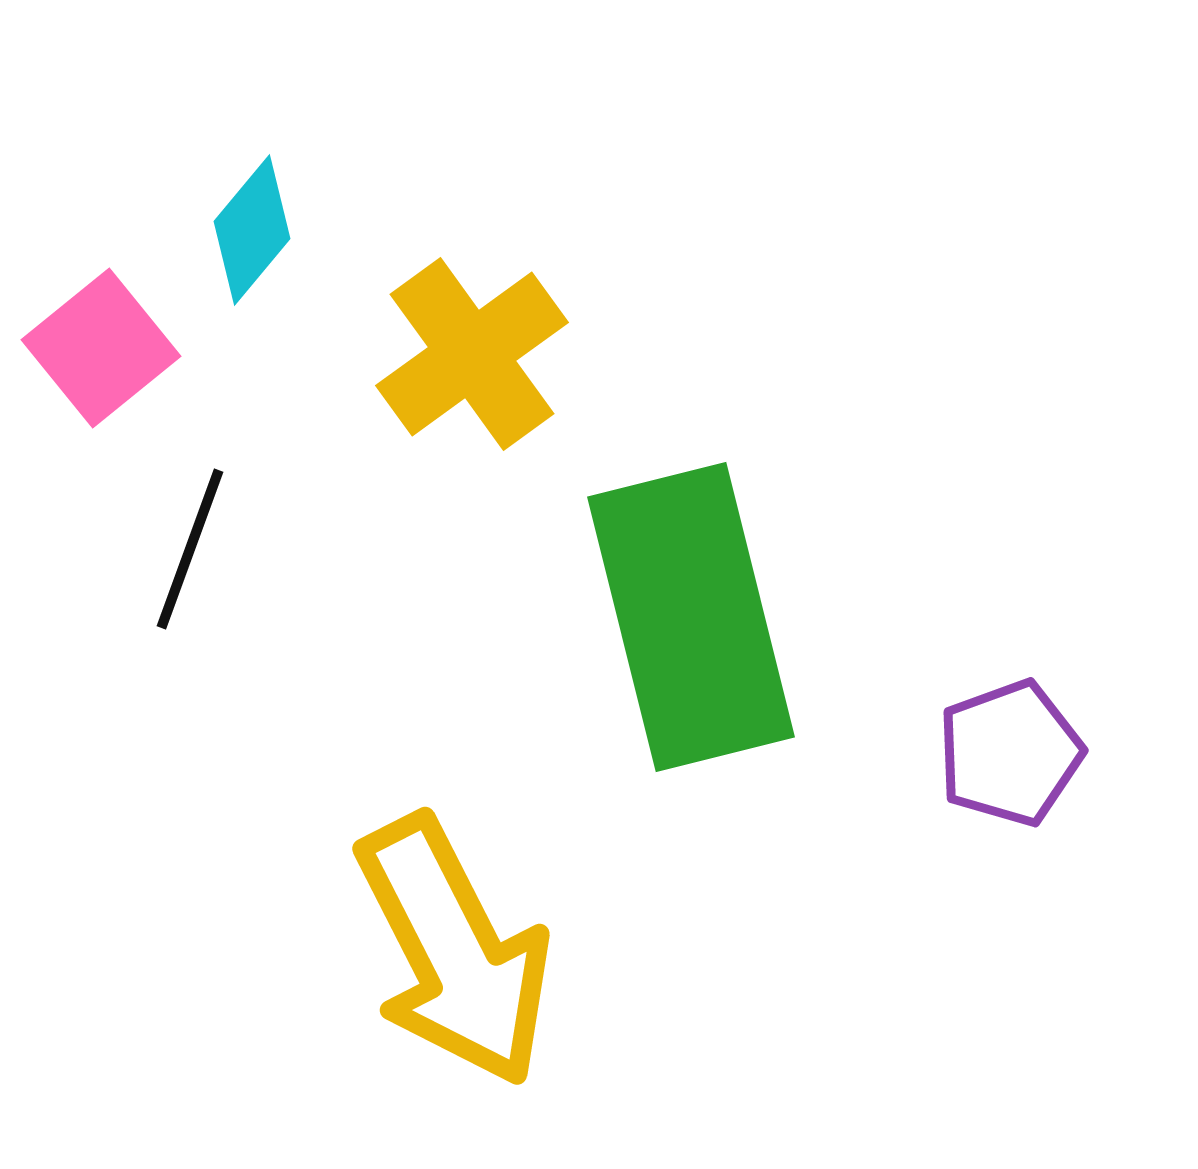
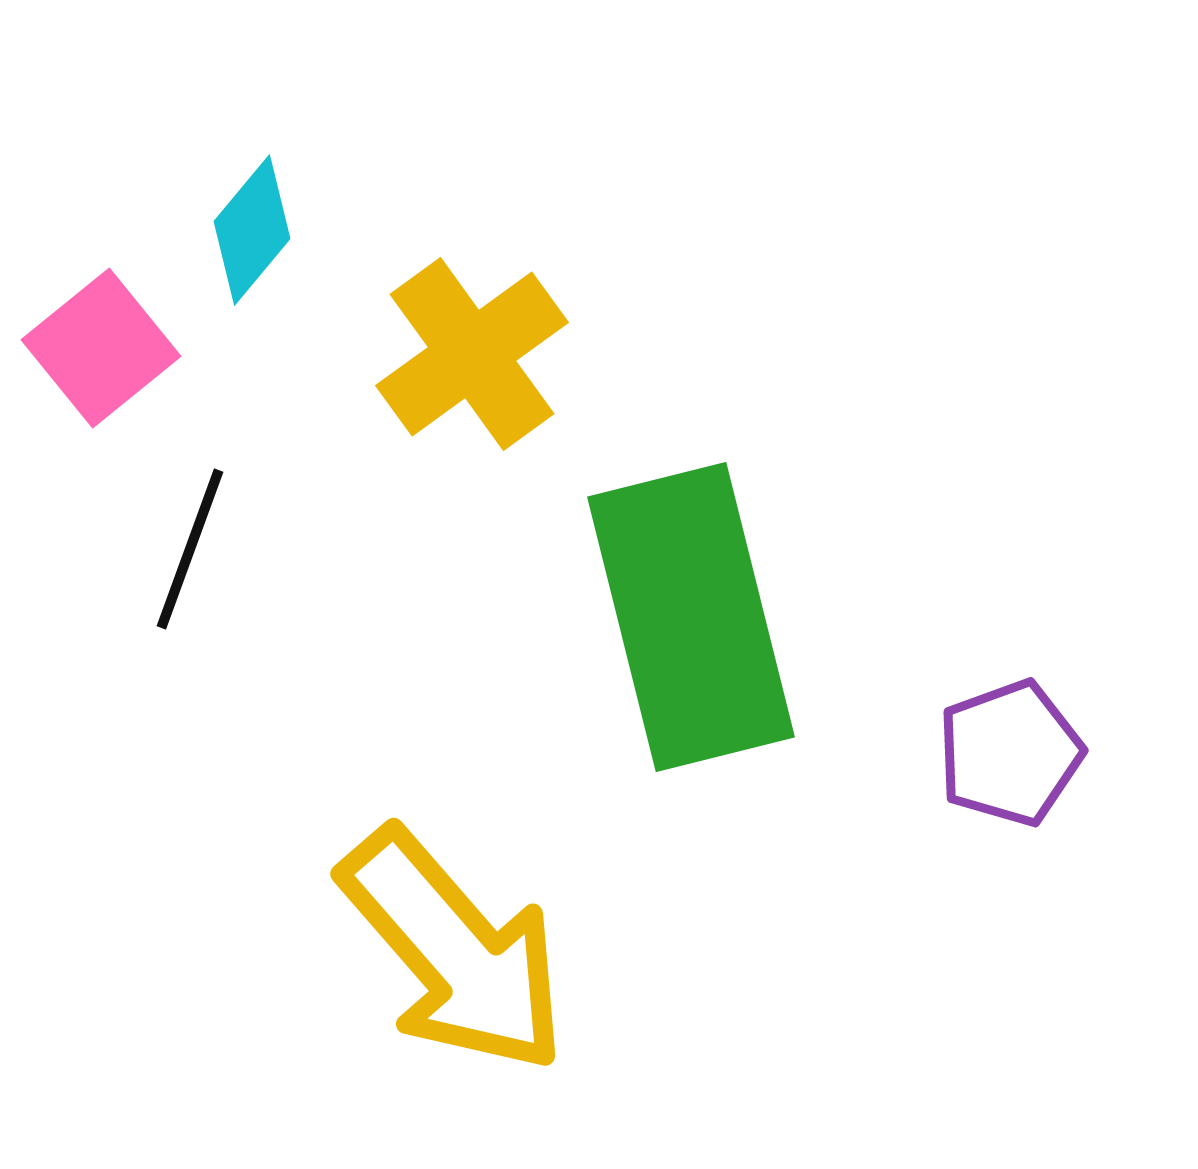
yellow arrow: rotated 14 degrees counterclockwise
